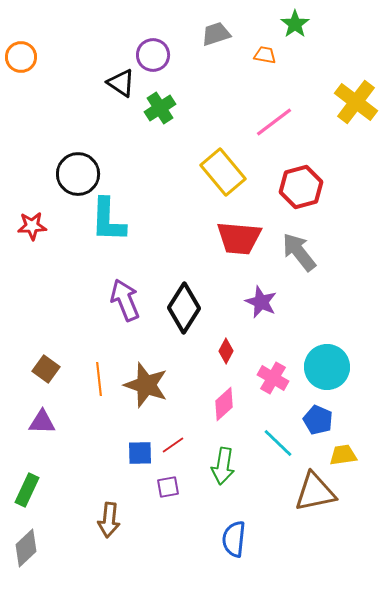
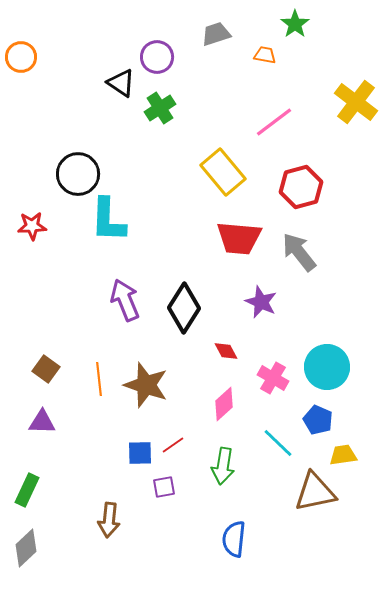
purple circle: moved 4 px right, 2 px down
red diamond: rotated 55 degrees counterclockwise
purple square: moved 4 px left
